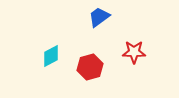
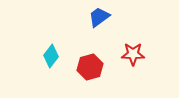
red star: moved 1 px left, 2 px down
cyan diamond: rotated 25 degrees counterclockwise
